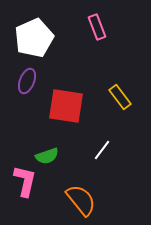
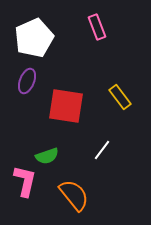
orange semicircle: moved 7 px left, 5 px up
